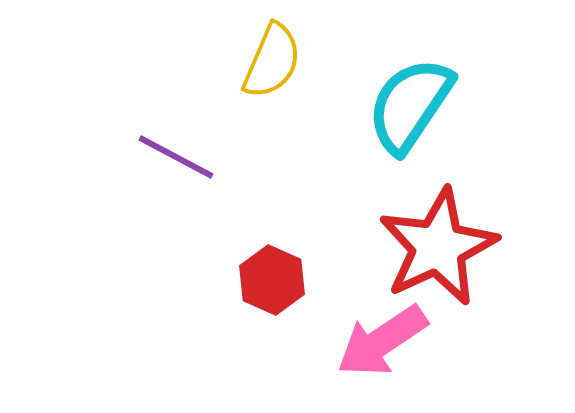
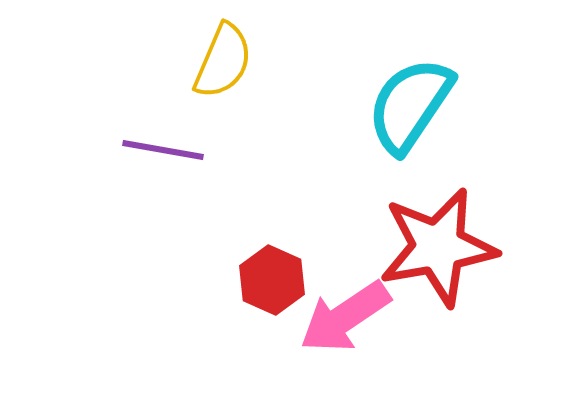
yellow semicircle: moved 49 px left
purple line: moved 13 px left, 7 px up; rotated 18 degrees counterclockwise
red star: rotated 15 degrees clockwise
pink arrow: moved 37 px left, 24 px up
